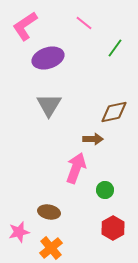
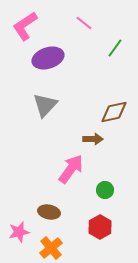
gray triangle: moved 4 px left; rotated 12 degrees clockwise
pink arrow: moved 5 px left, 1 px down; rotated 16 degrees clockwise
red hexagon: moved 13 px left, 1 px up
